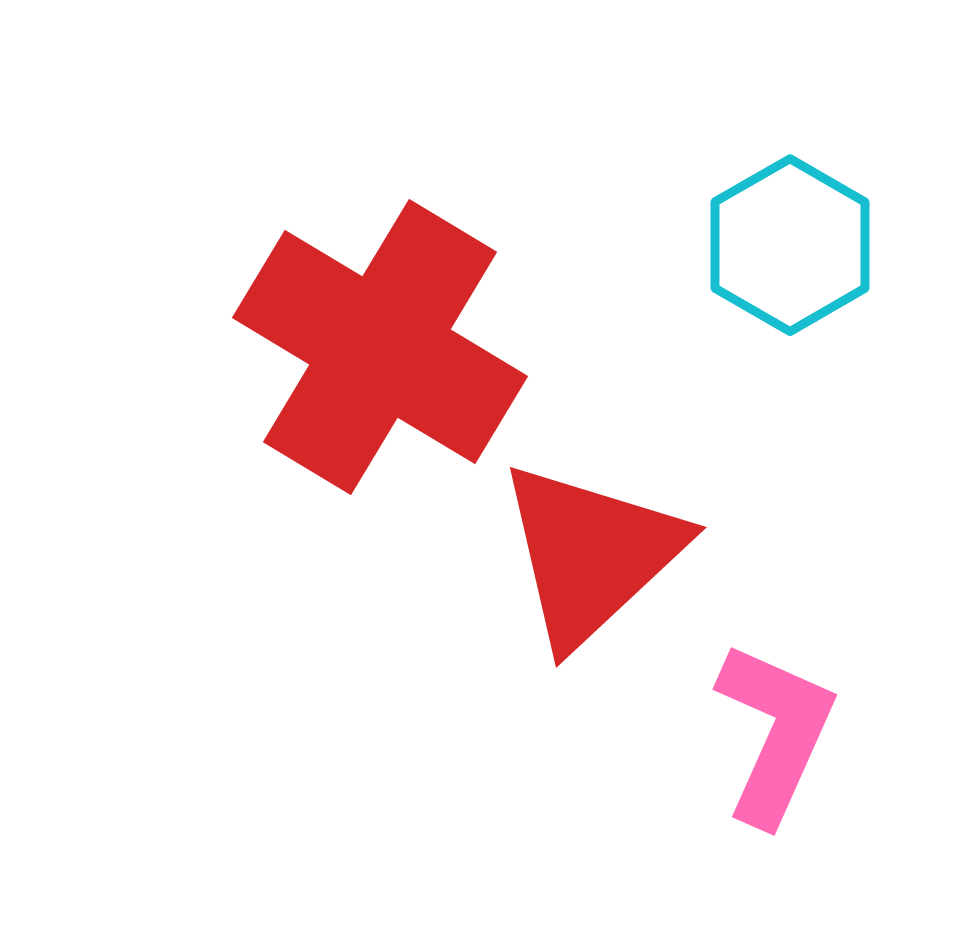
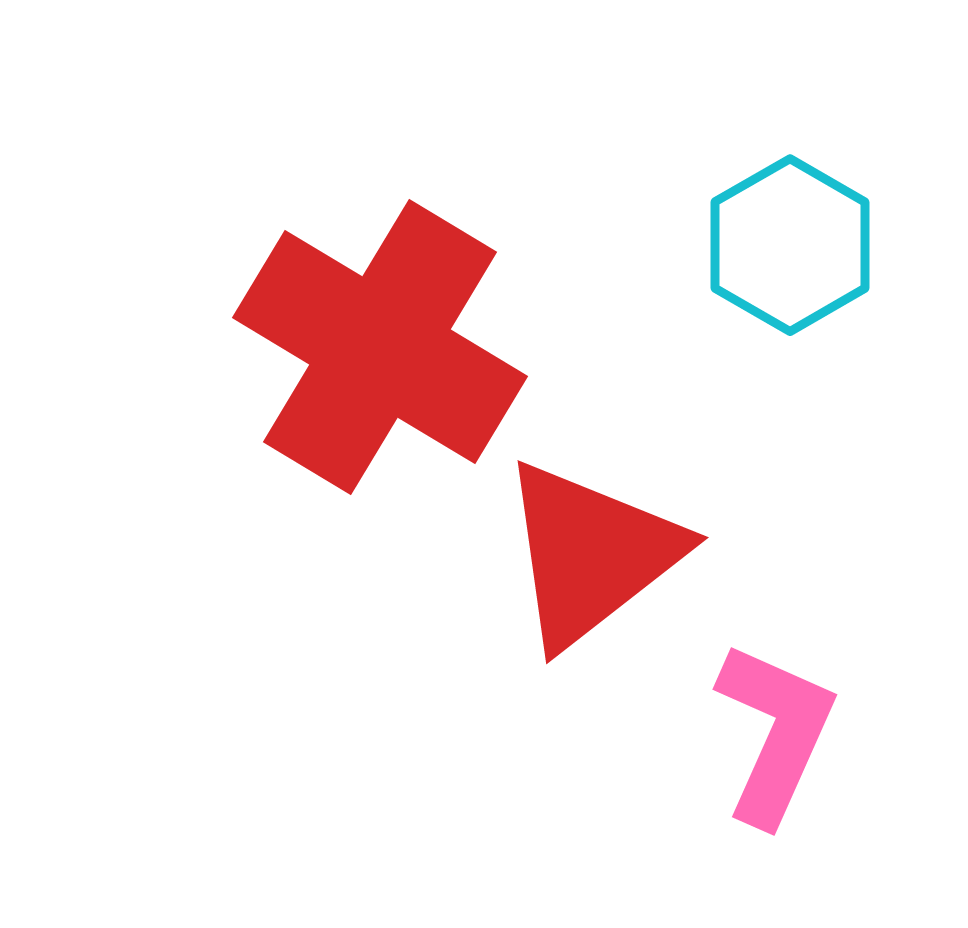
red triangle: rotated 5 degrees clockwise
